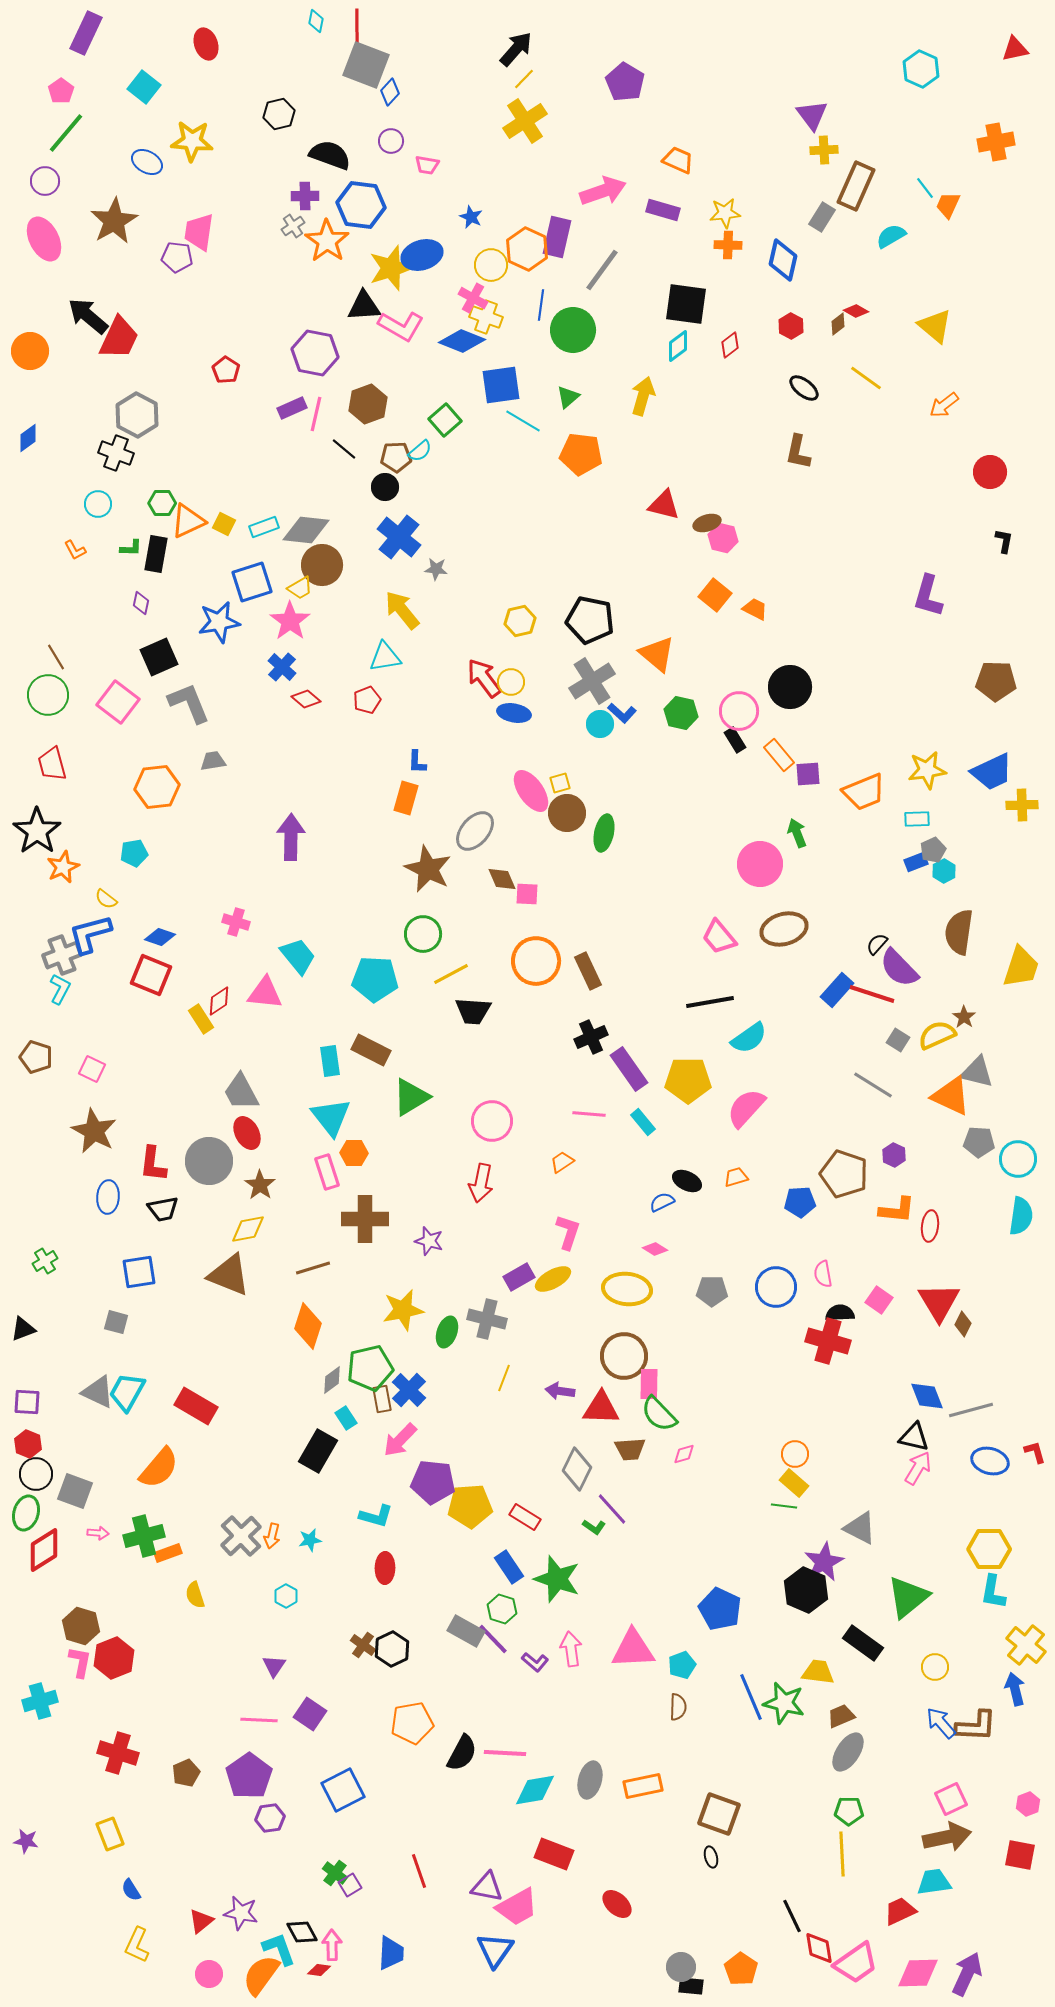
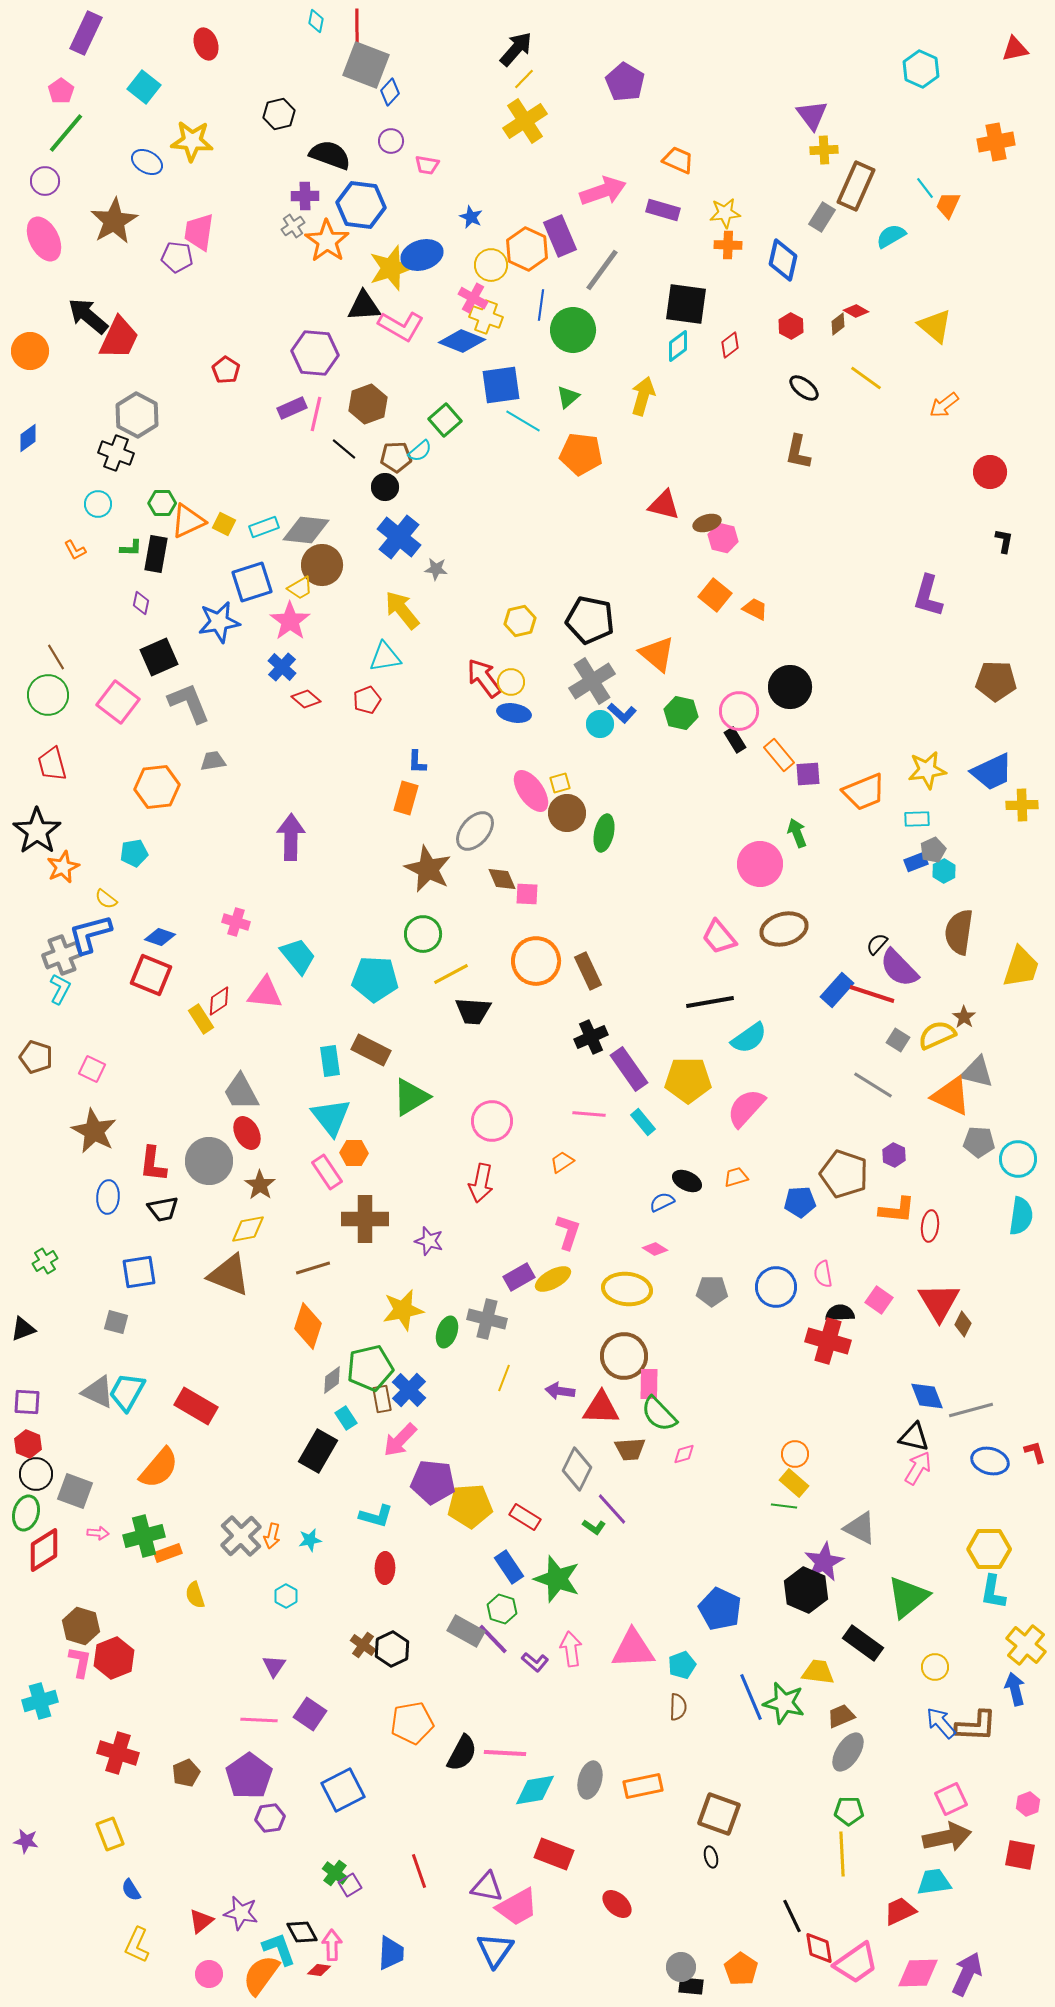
purple rectangle at (557, 237): moved 3 px right, 1 px up; rotated 36 degrees counterclockwise
purple hexagon at (315, 353): rotated 6 degrees counterclockwise
pink rectangle at (327, 1172): rotated 16 degrees counterclockwise
